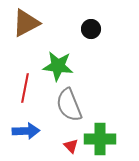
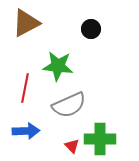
gray semicircle: rotated 92 degrees counterclockwise
red triangle: moved 1 px right
